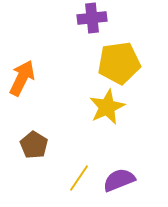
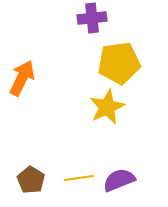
brown pentagon: moved 3 px left, 35 px down
yellow line: rotated 48 degrees clockwise
